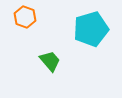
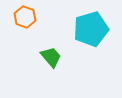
green trapezoid: moved 1 px right, 4 px up
